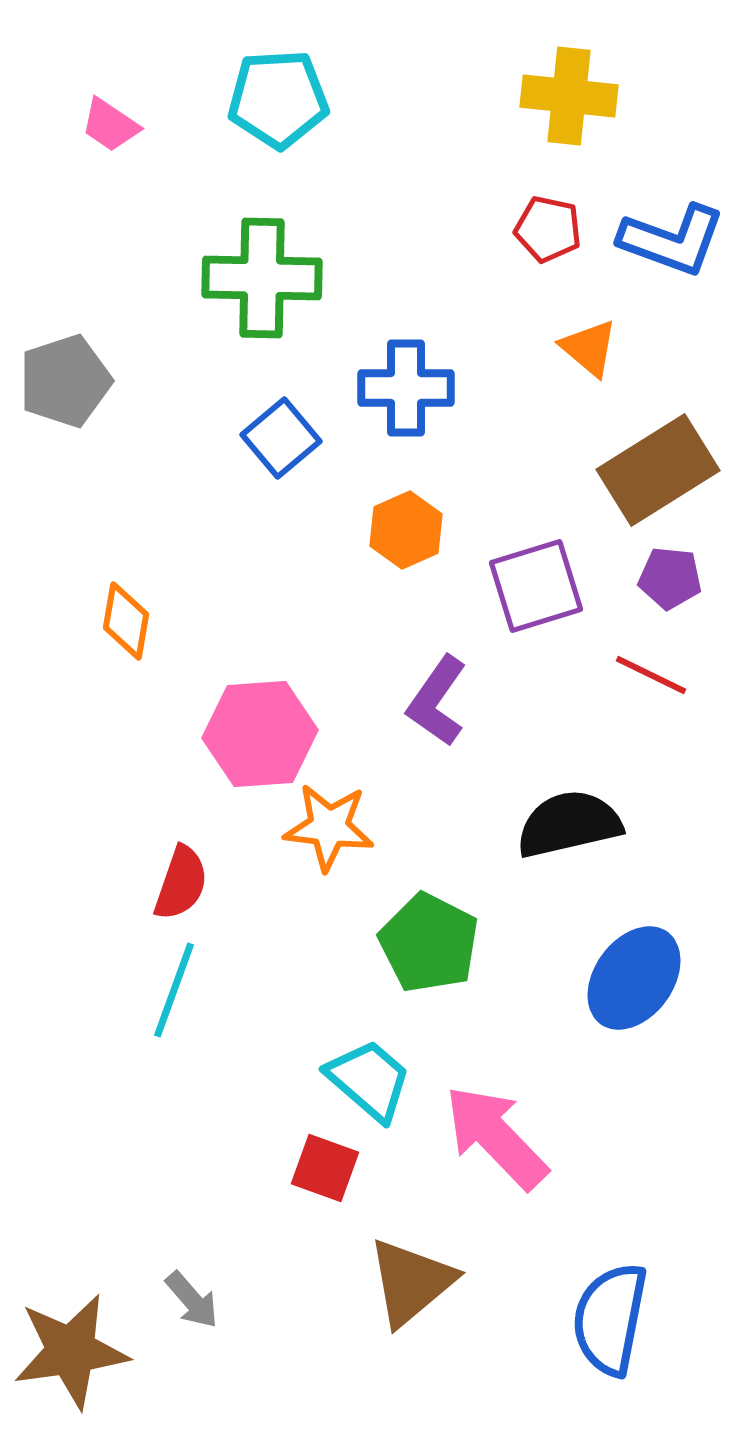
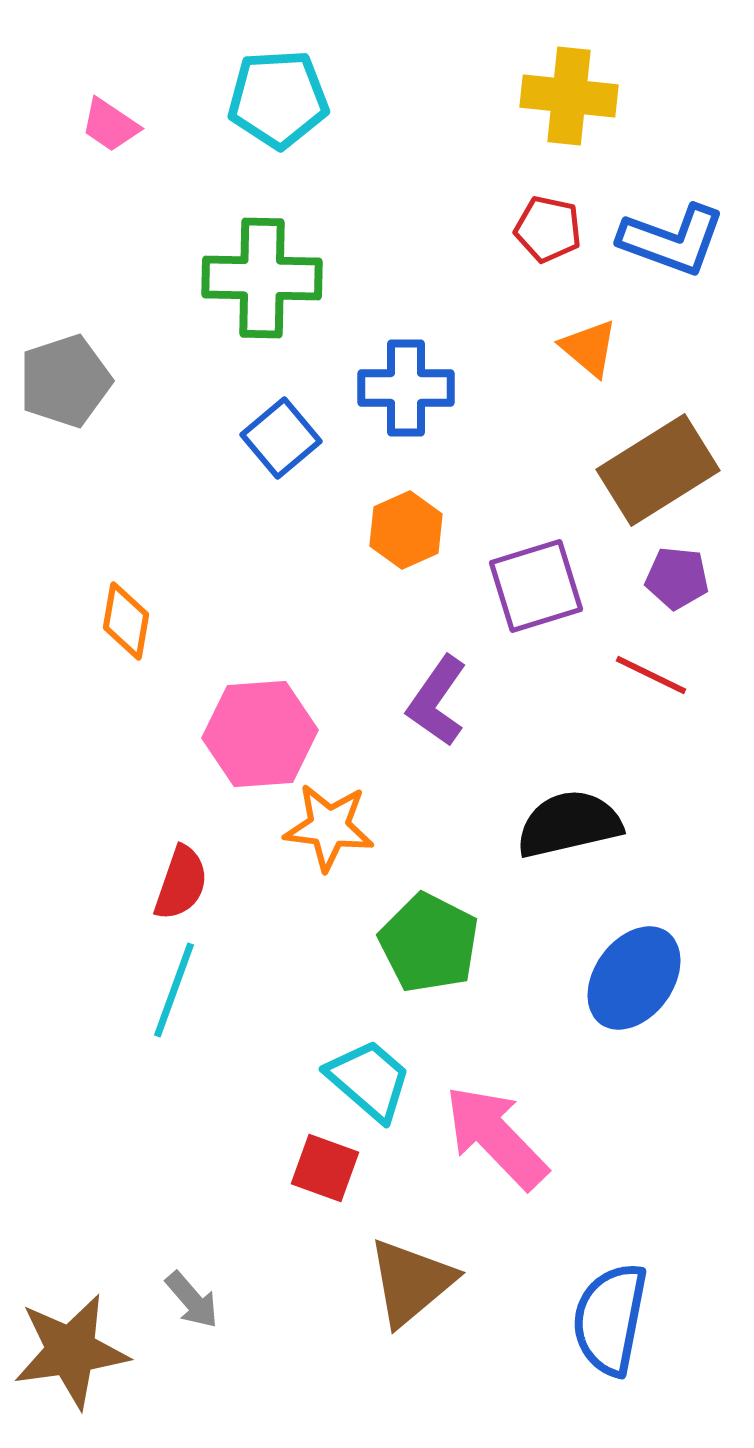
purple pentagon: moved 7 px right
